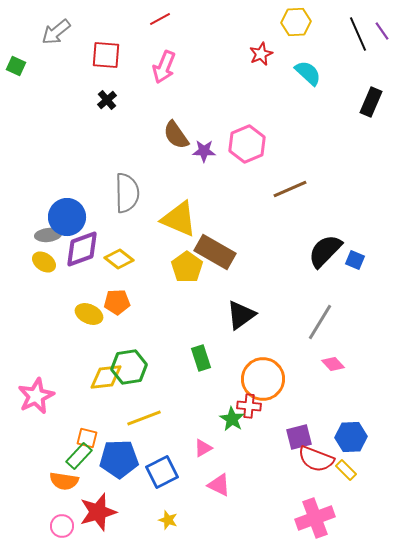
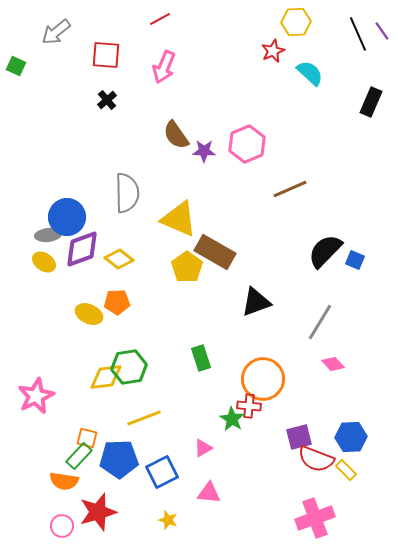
red star at (261, 54): moved 12 px right, 3 px up
cyan semicircle at (308, 73): moved 2 px right
black triangle at (241, 315): moved 15 px right, 13 px up; rotated 16 degrees clockwise
pink triangle at (219, 485): moved 10 px left, 8 px down; rotated 20 degrees counterclockwise
